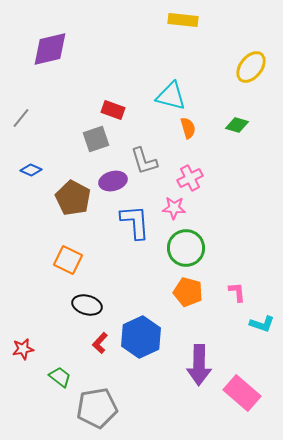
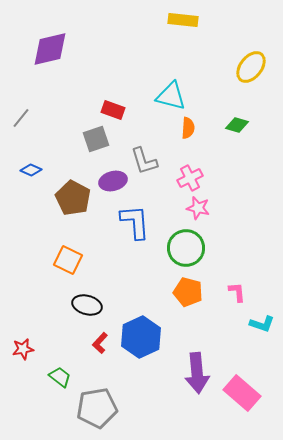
orange semicircle: rotated 20 degrees clockwise
pink star: moved 24 px right; rotated 10 degrees clockwise
purple arrow: moved 2 px left, 8 px down; rotated 6 degrees counterclockwise
